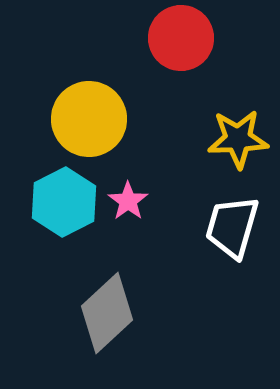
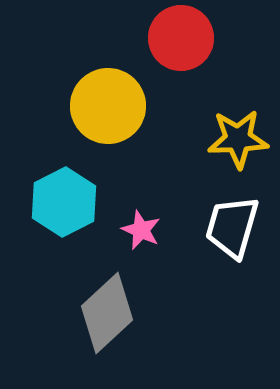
yellow circle: moved 19 px right, 13 px up
pink star: moved 13 px right, 29 px down; rotated 12 degrees counterclockwise
